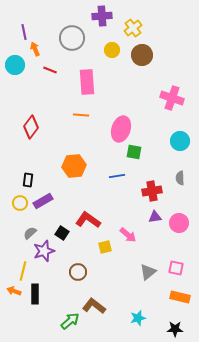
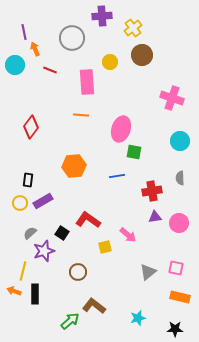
yellow circle at (112, 50): moved 2 px left, 12 px down
